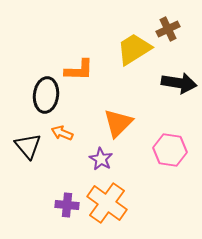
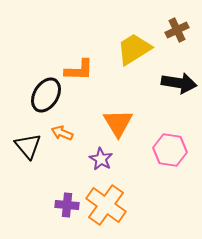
brown cross: moved 9 px right, 1 px down
black ellipse: rotated 24 degrees clockwise
orange triangle: rotated 16 degrees counterclockwise
orange cross: moved 1 px left, 2 px down
